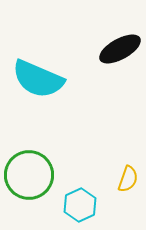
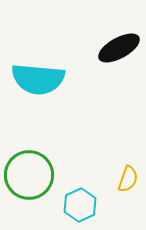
black ellipse: moved 1 px left, 1 px up
cyan semicircle: rotated 18 degrees counterclockwise
